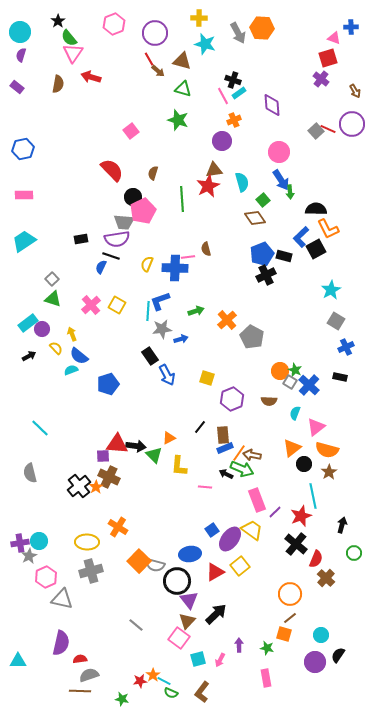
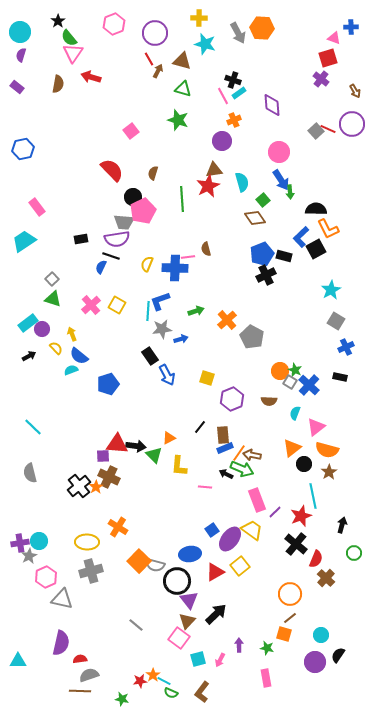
brown arrow at (158, 71): rotated 104 degrees counterclockwise
pink rectangle at (24, 195): moved 13 px right, 12 px down; rotated 54 degrees clockwise
cyan line at (40, 428): moved 7 px left, 1 px up
